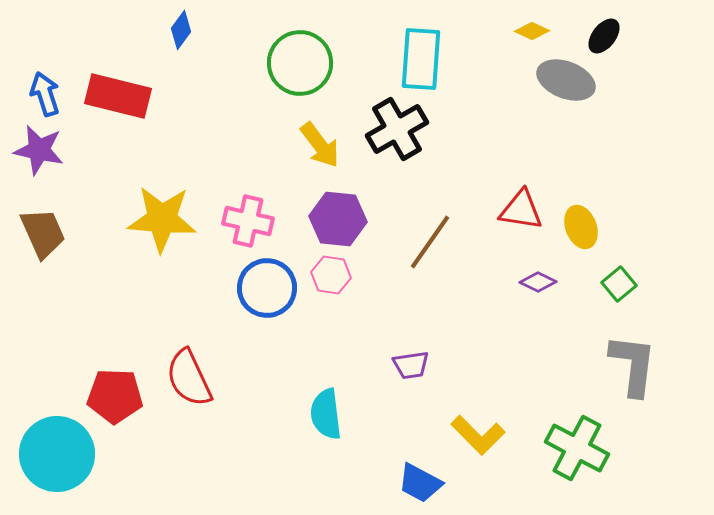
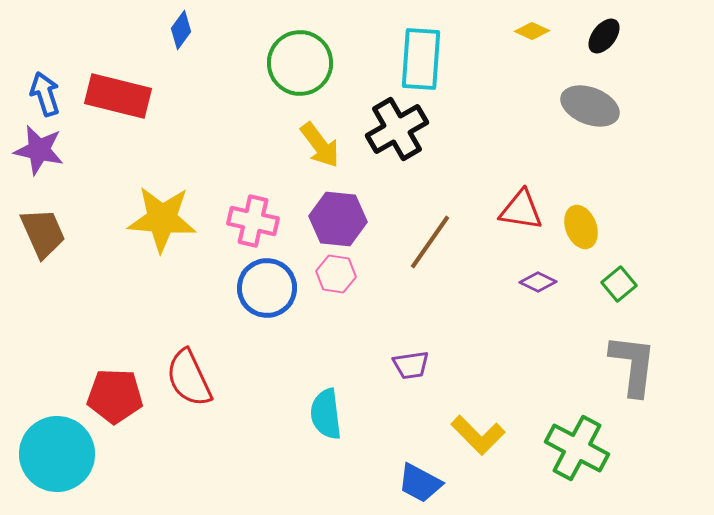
gray ellipse: moved 24 px right, 26 px down
pink cross: moved 5 px right
pink hexagon: moved 5 px right, 1 px up
